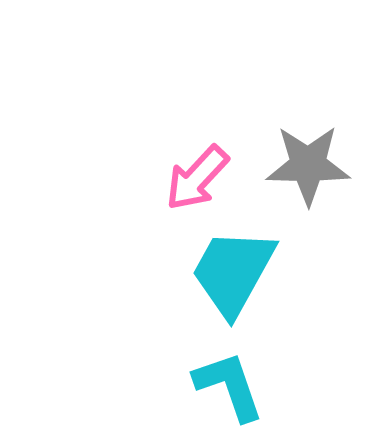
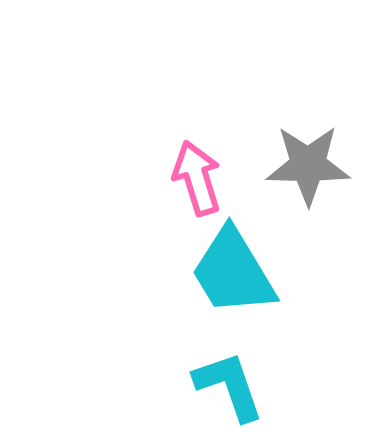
pink arrow: rotated 120 degrees clockwise
cyan trapezoid: rotated 60 degrees counterclockwise
